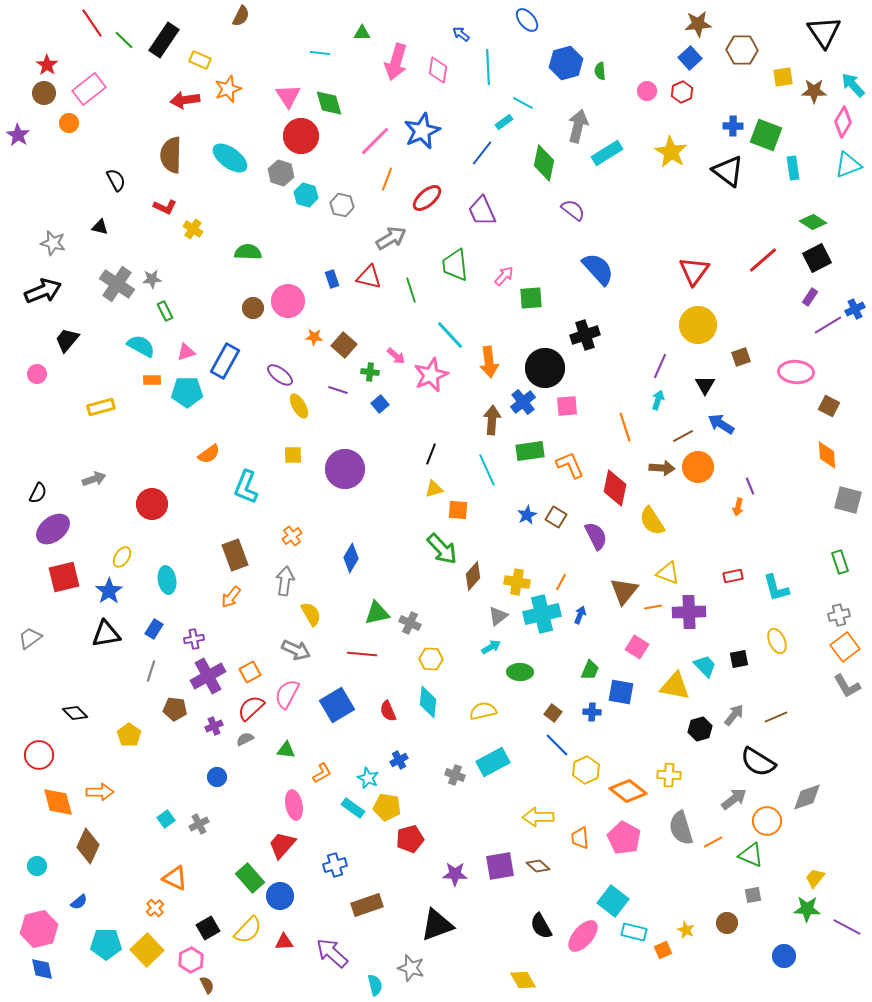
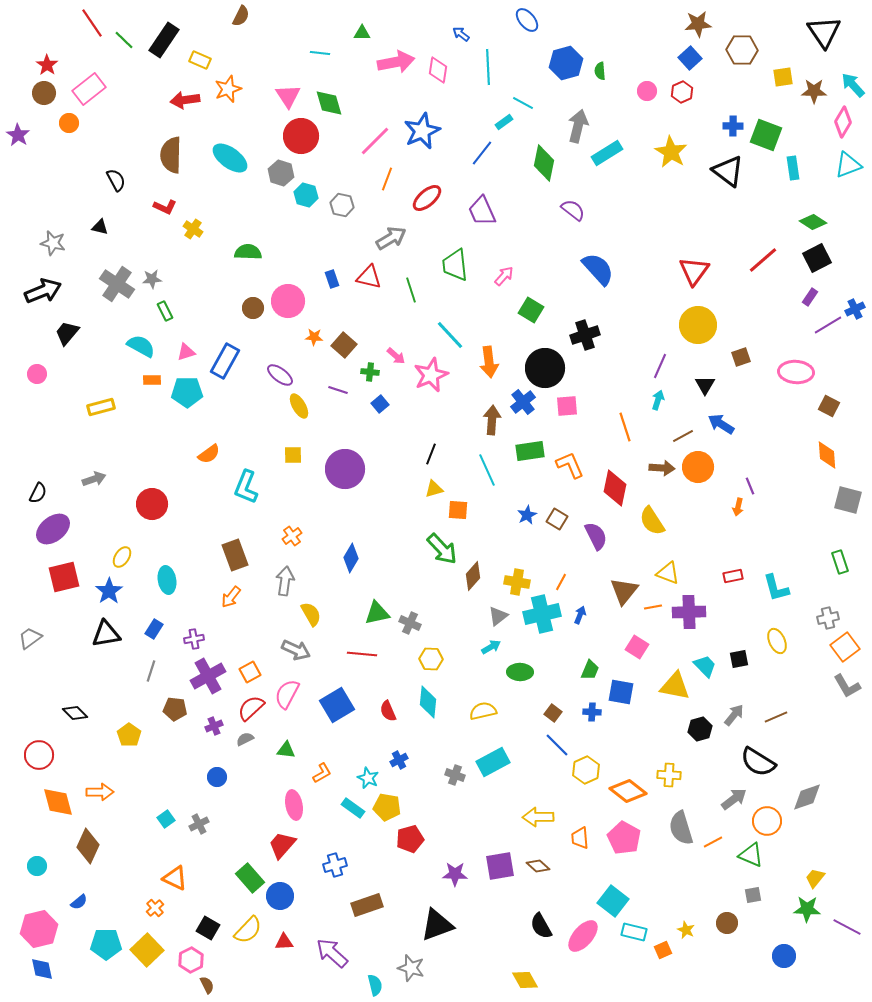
pink arrow at (396, 62): rotated 117 degrees counterclockwise
green square at (531, 298): moved 12 px down; rotated 35 degrees clockwise
black trapezoid at (67, 340): moved 7 px up
brown square at (556, 517): moved 1 px right, 2 px down
gray cross at (839, 615): moved 11 px left, 3 px down
black square at (208, 928): rotated 30 degrees counterclockwise
yellow diamond at (523, 980): moved 2 px right
